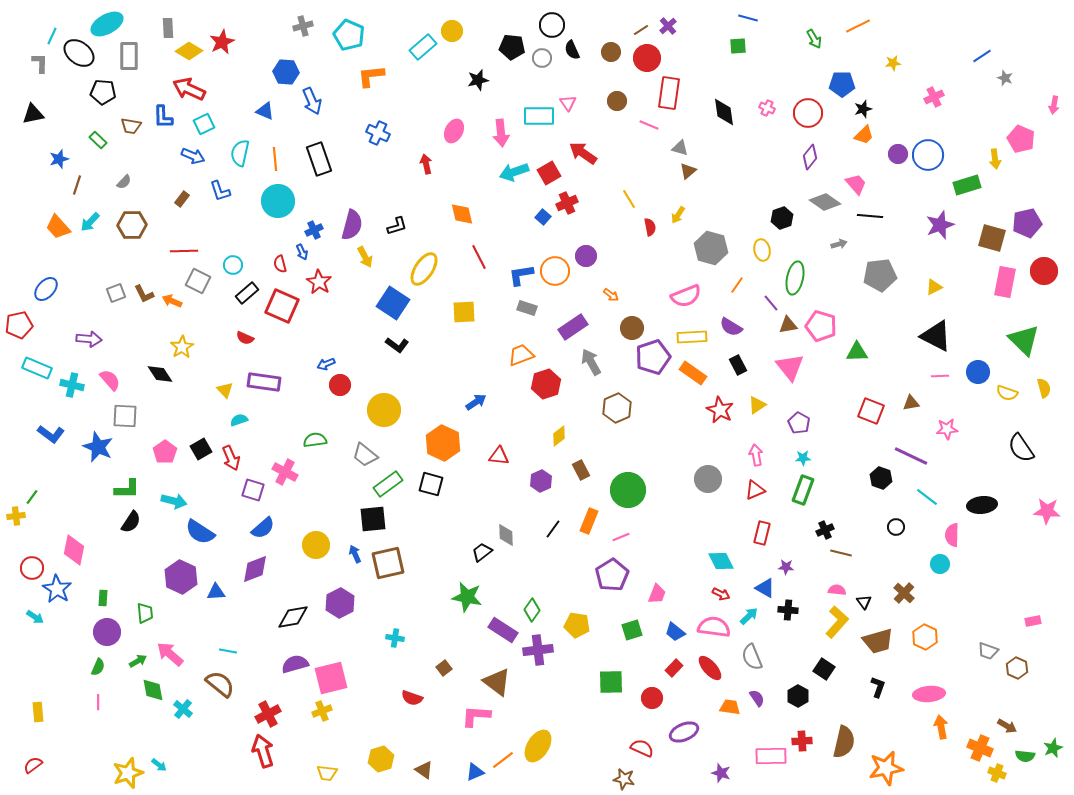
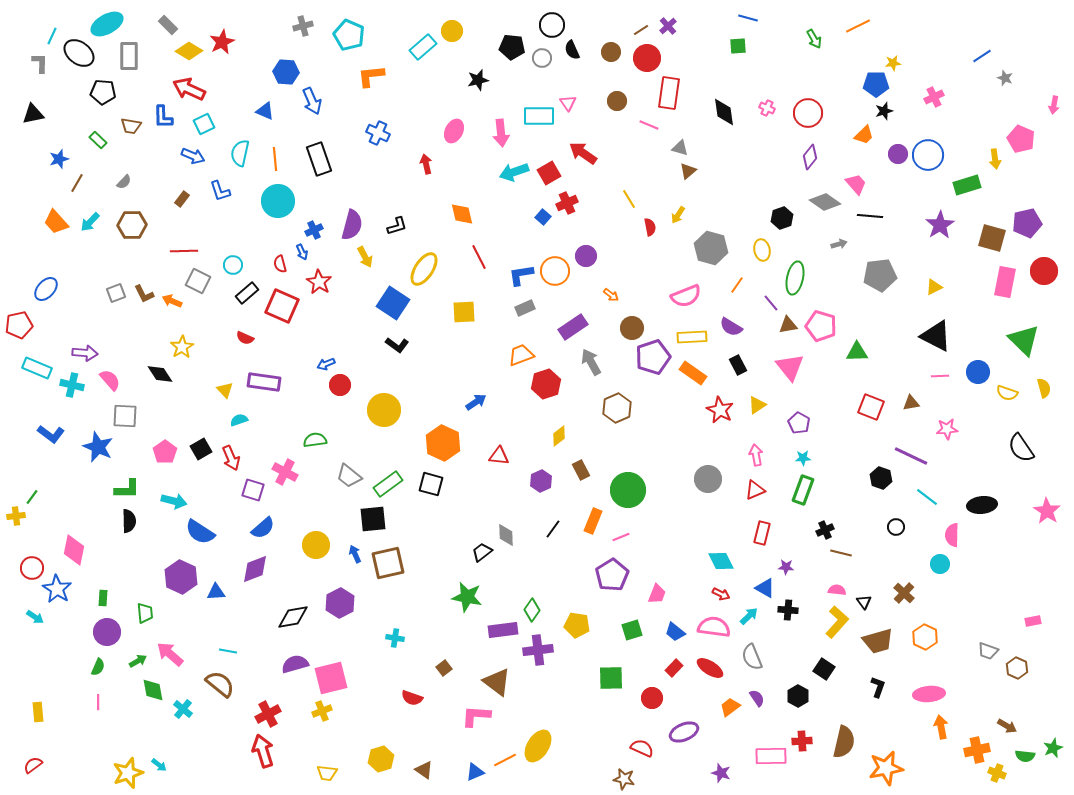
gray rectangle at (168, 28): moved 3 px up; rotated 42 degrees counterclockwise
blue pentagon at (842, 84): moved 34 px right
black star at (863, 109): moved 21 px right, 2 px down
brown line at (77, 185): moved 2 px up; rotated 12 degrees clockwise
purple star at (940, 225): rotated 12 degrees counterclockwise
orange trapezoid at (58, 227): moved 2 px left, 5 px up
gray rectangle at (527, 308): moved 2 px left; rotated 42 degrees counterclockwise
purple arrow at (89, 339): moved 4 px left, 14 px down
red square at (871, 411): moved 4 px up
gray trapezoid at (365, 455): moved 16 px left, 21 px down
pink star at (1047, 511): rotated 28 degrees clockwise
orange rectangle at (589, 521): moved 4 px right
black semicircle at (131, 522): moved 2 px left, 1 px up; rotated 35 degrees counterclockwise
purple rectangle at (503, 630): rotated 40 degrees counterclockwise
red ellipse at (710, 668): rotated 16 degrees counterclockwise
green square at (611, 682): moved 4 px up
orange trapezoid at (730, 707): rotated 45 degrees counterclockwise
orange cross at (980, 748): moved 3 px left, 2 px down; rotated 35 degrees counterclockwise
orange line at (503, 760): moved 2 px right; rotated 10 degrees clockwise
